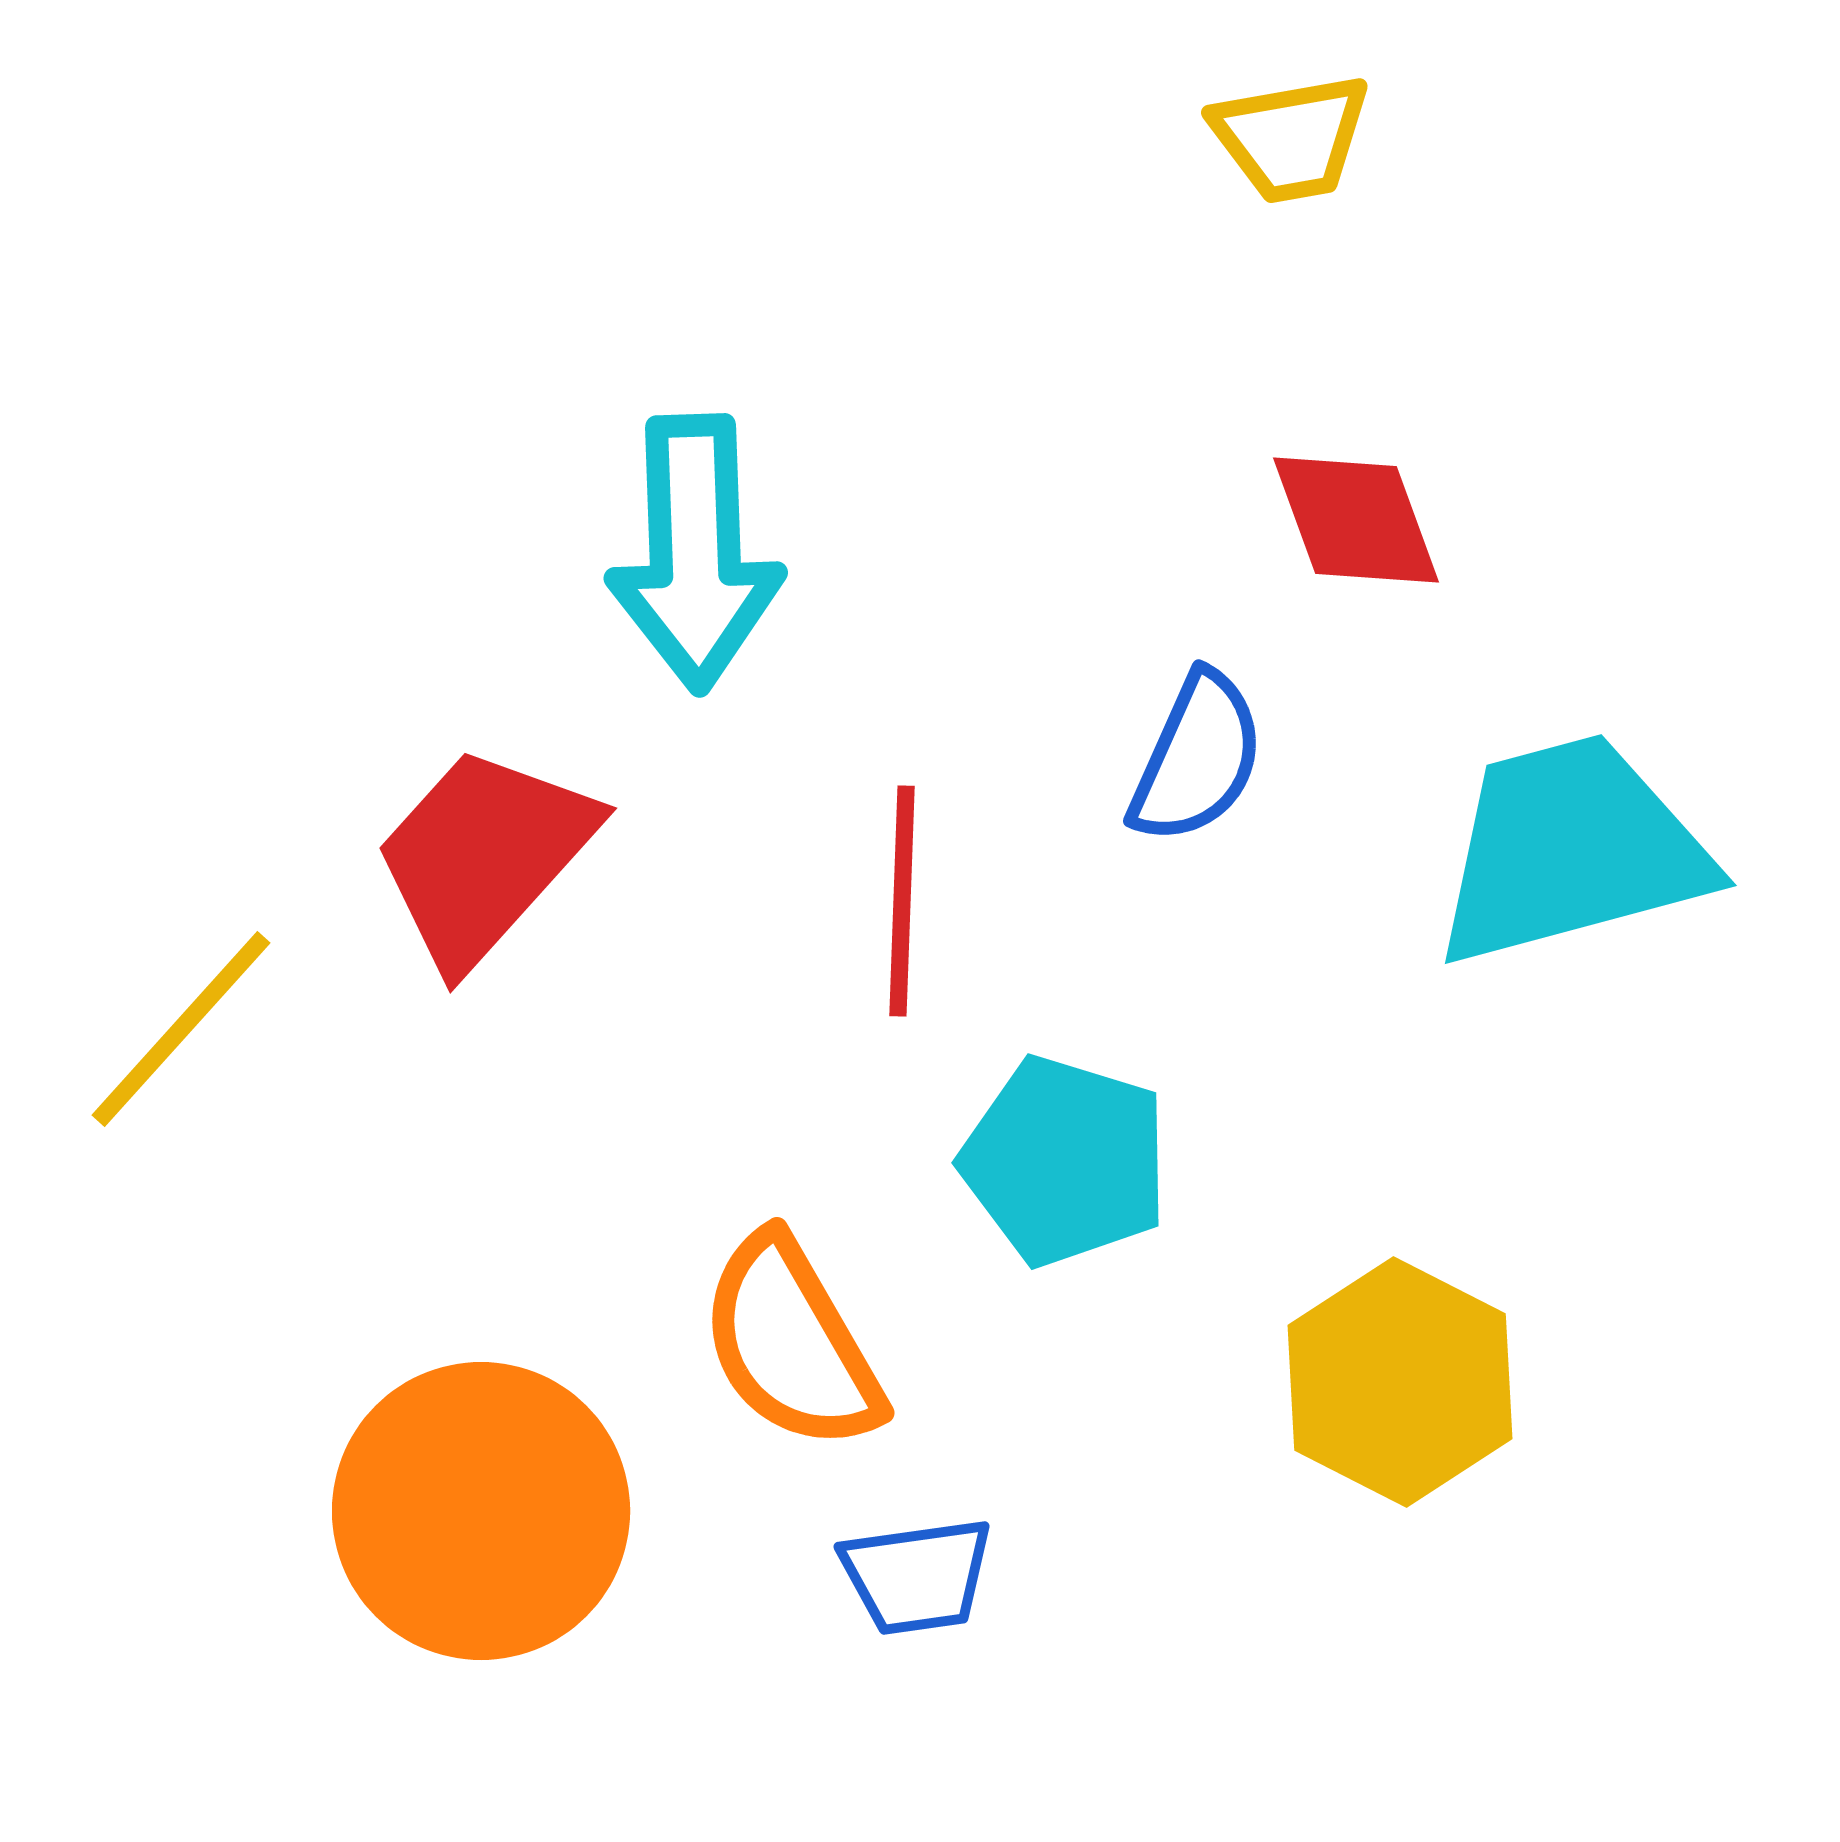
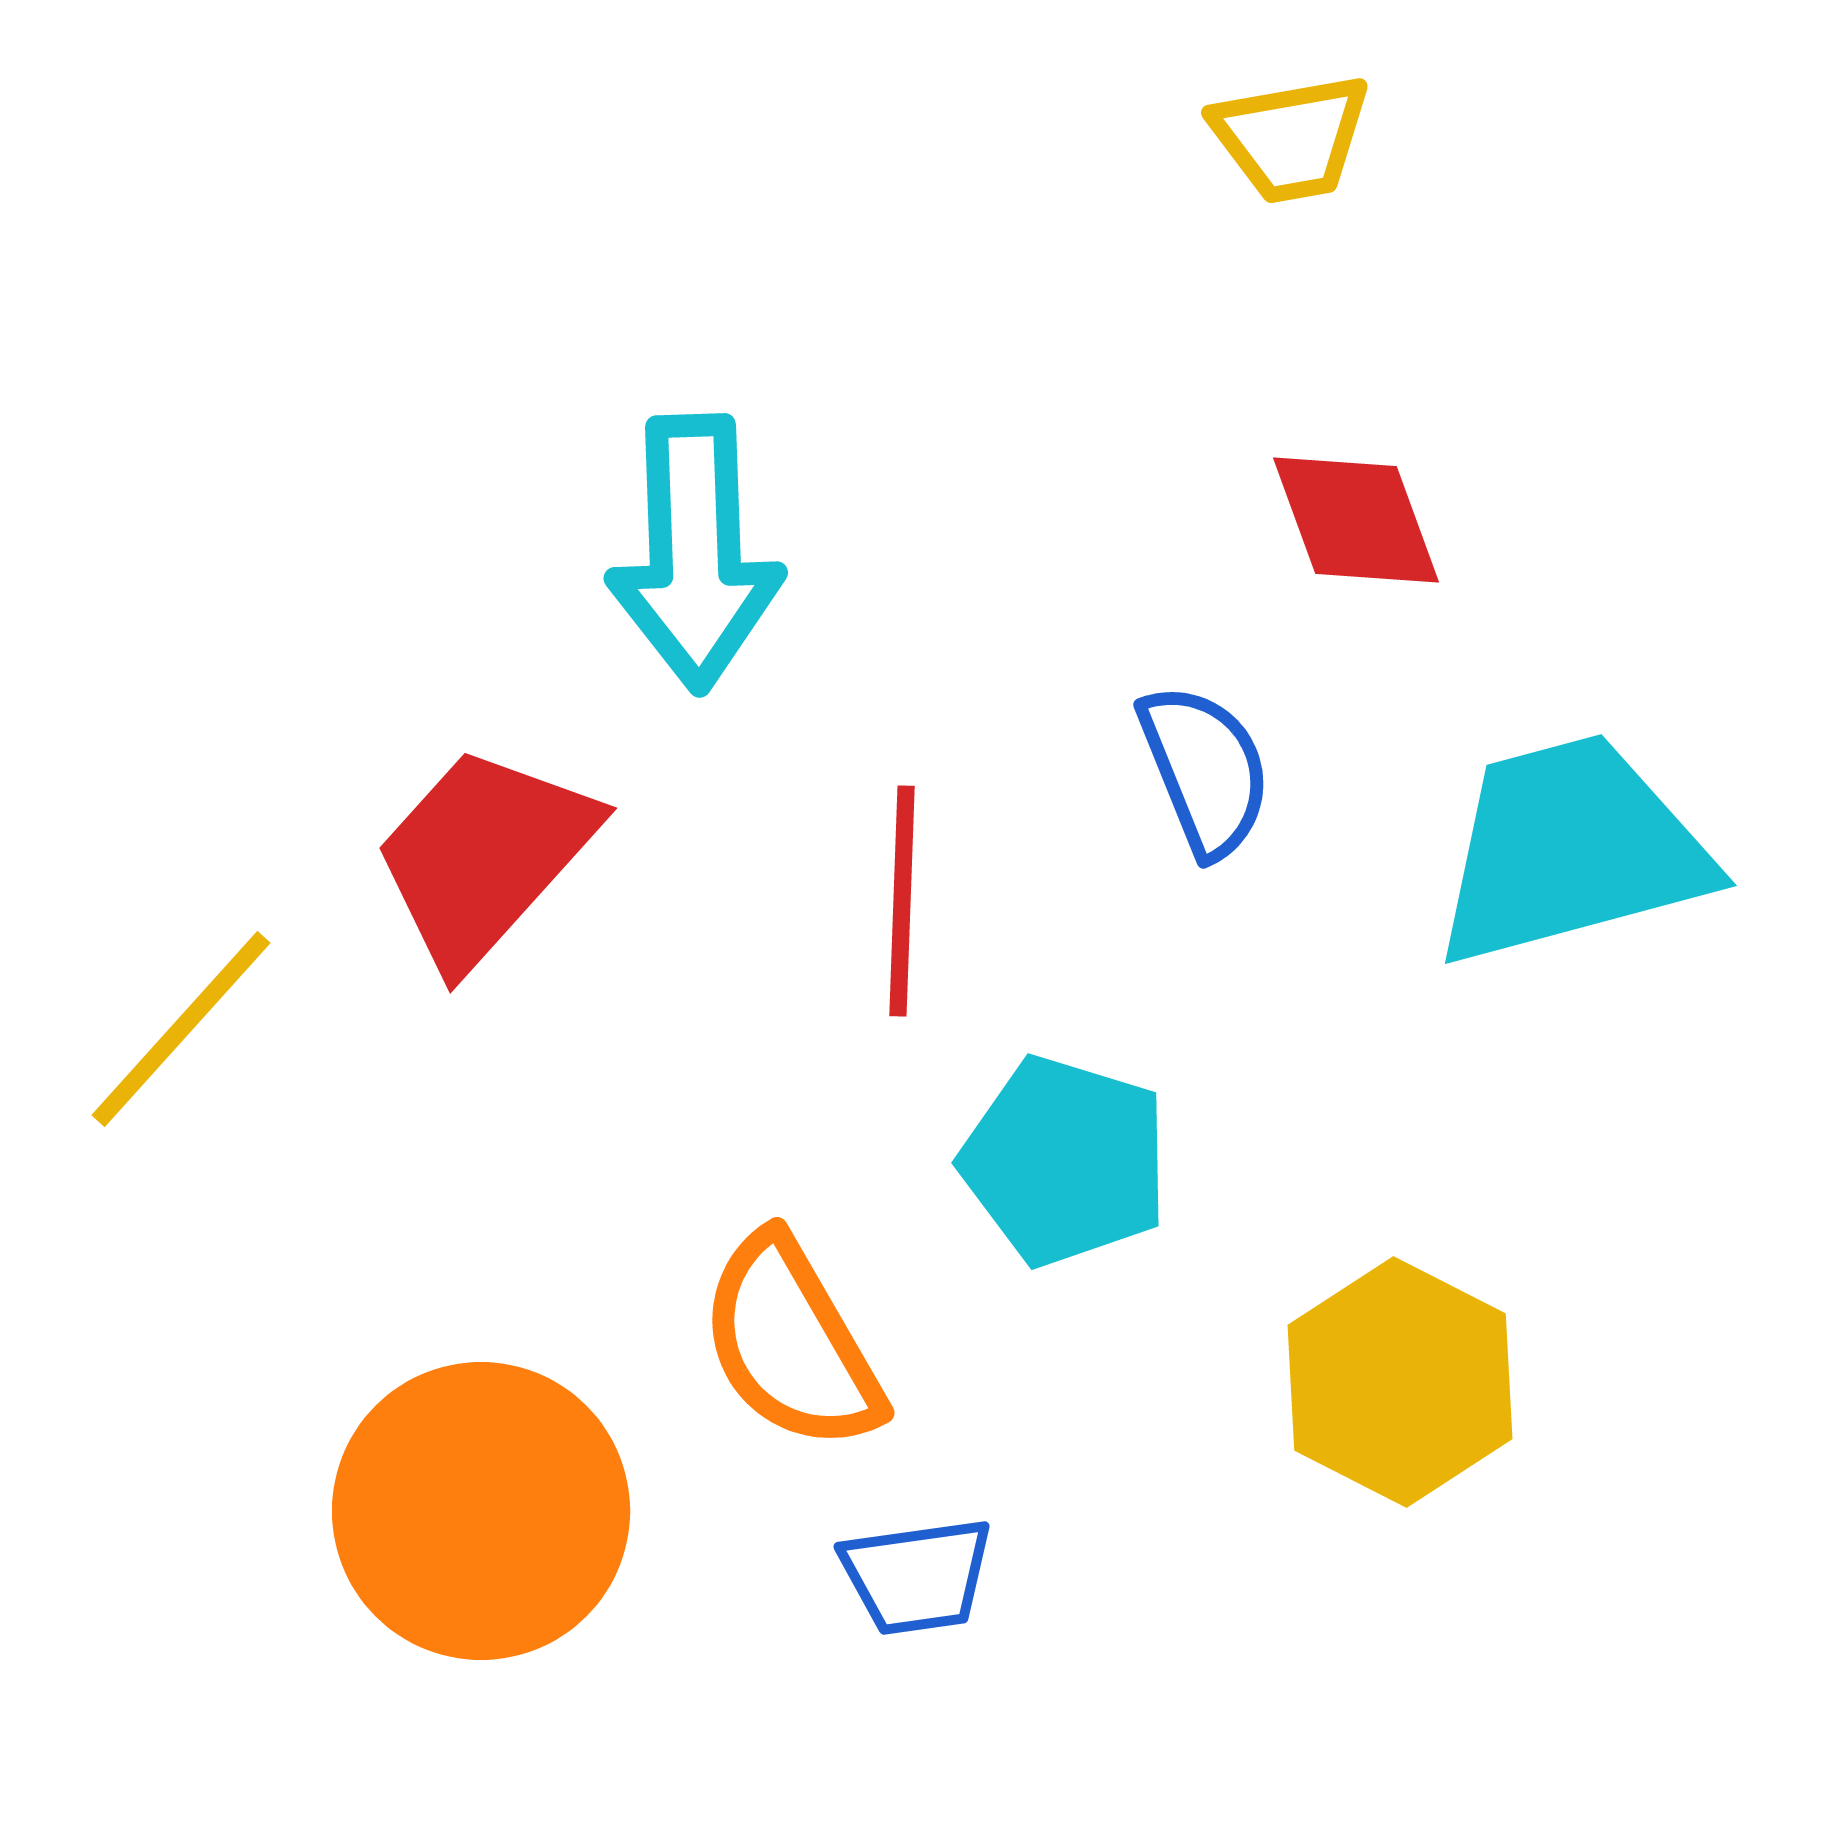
blue semicircle: moved 8 px right, 12 px down; rotated 46 degrees counterclockwise
